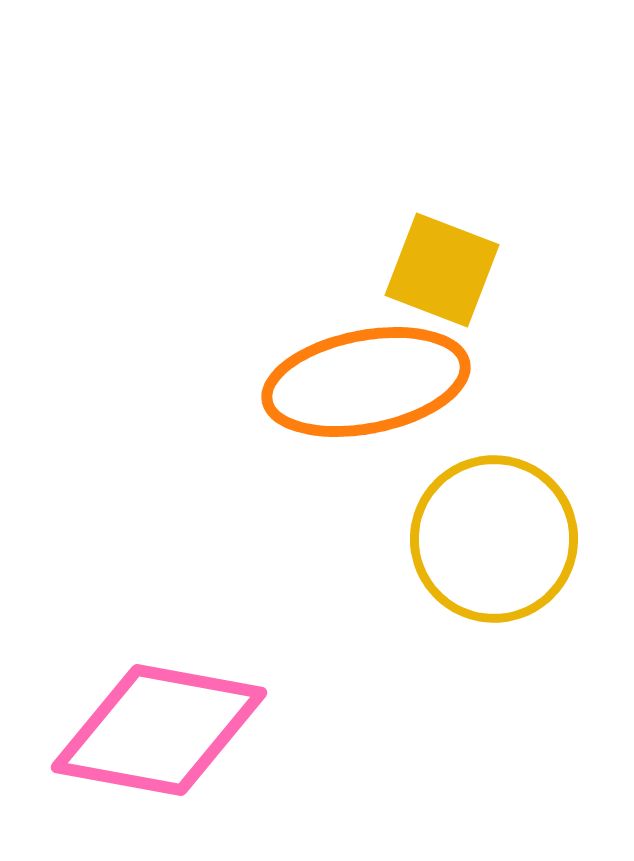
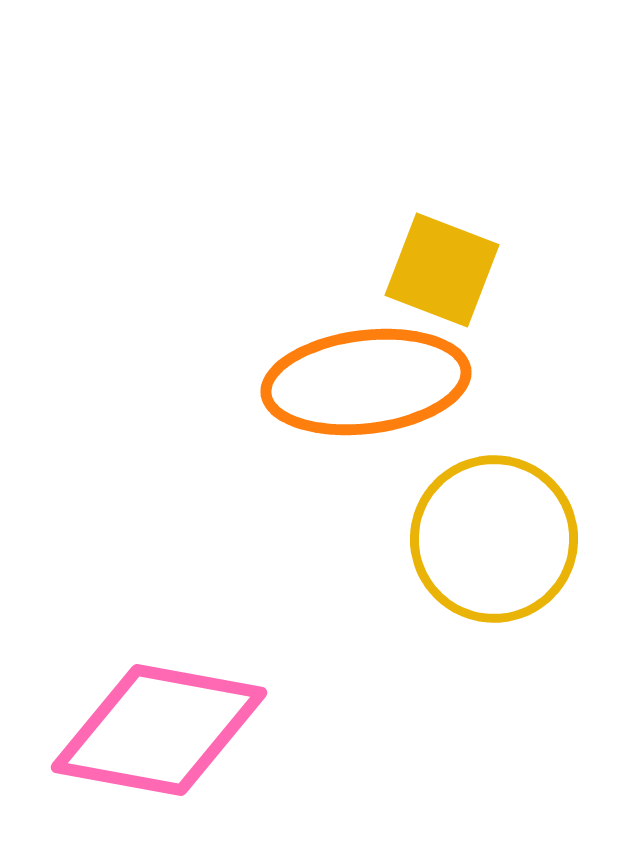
orange ellipse: rotated 4 degrees clockwise
